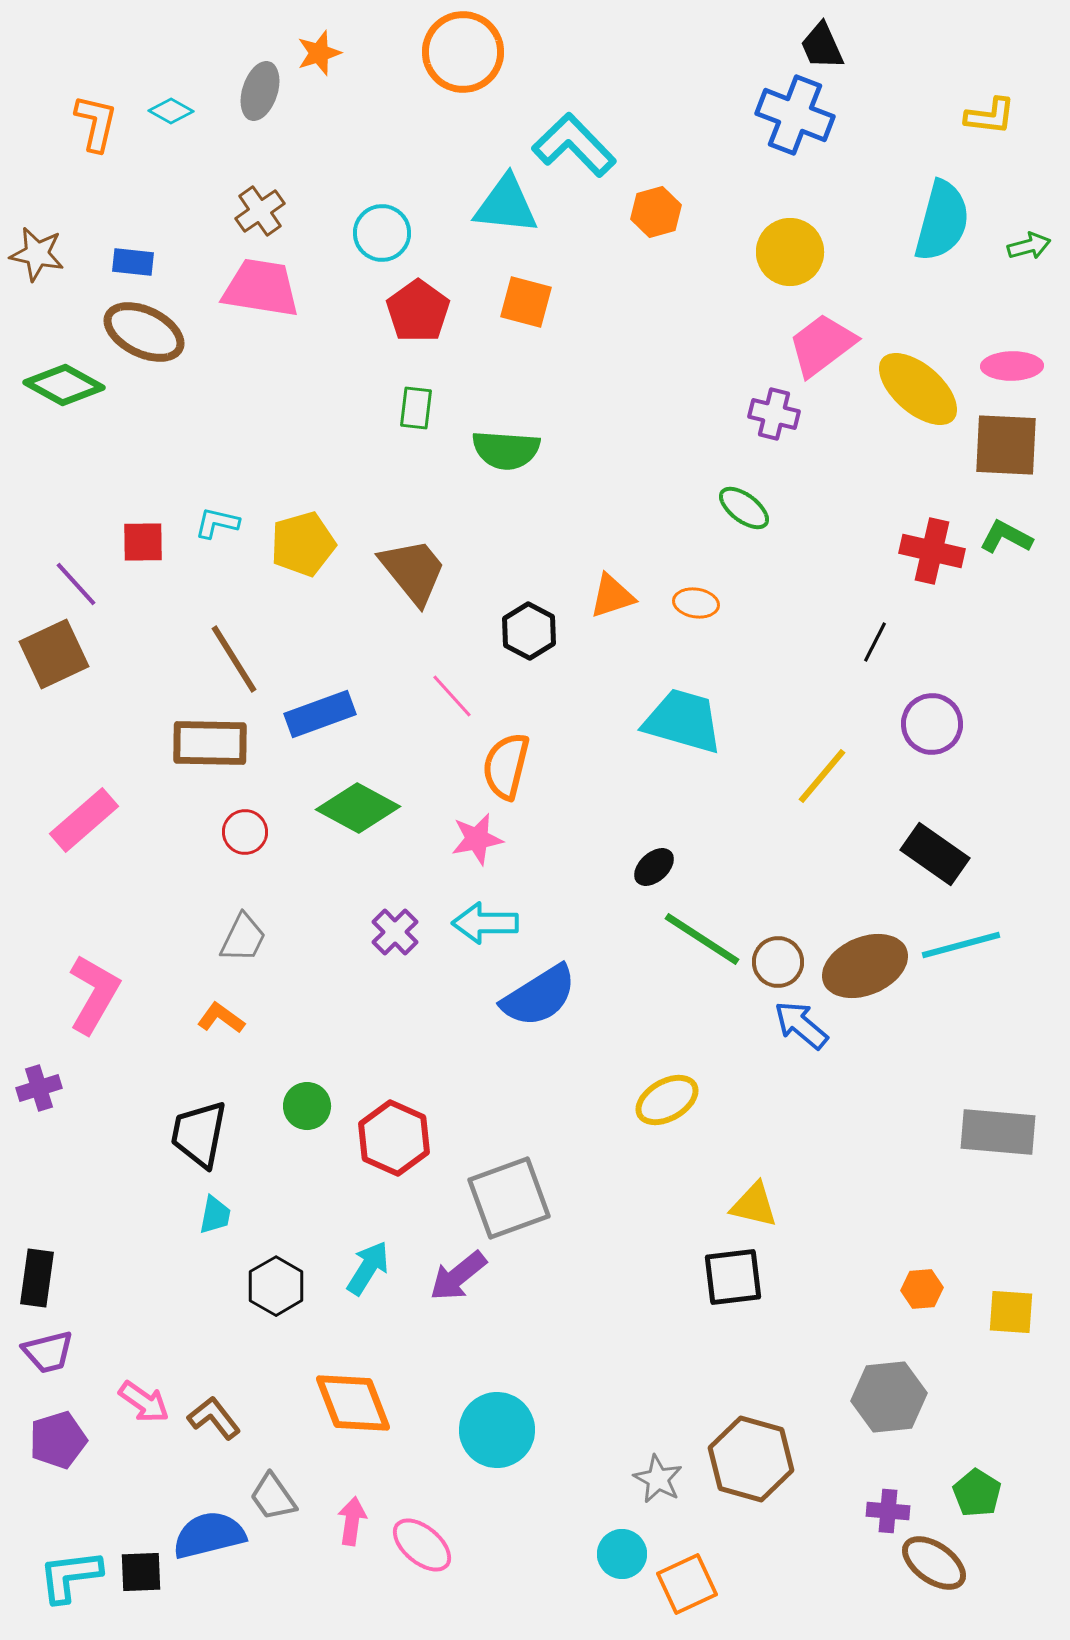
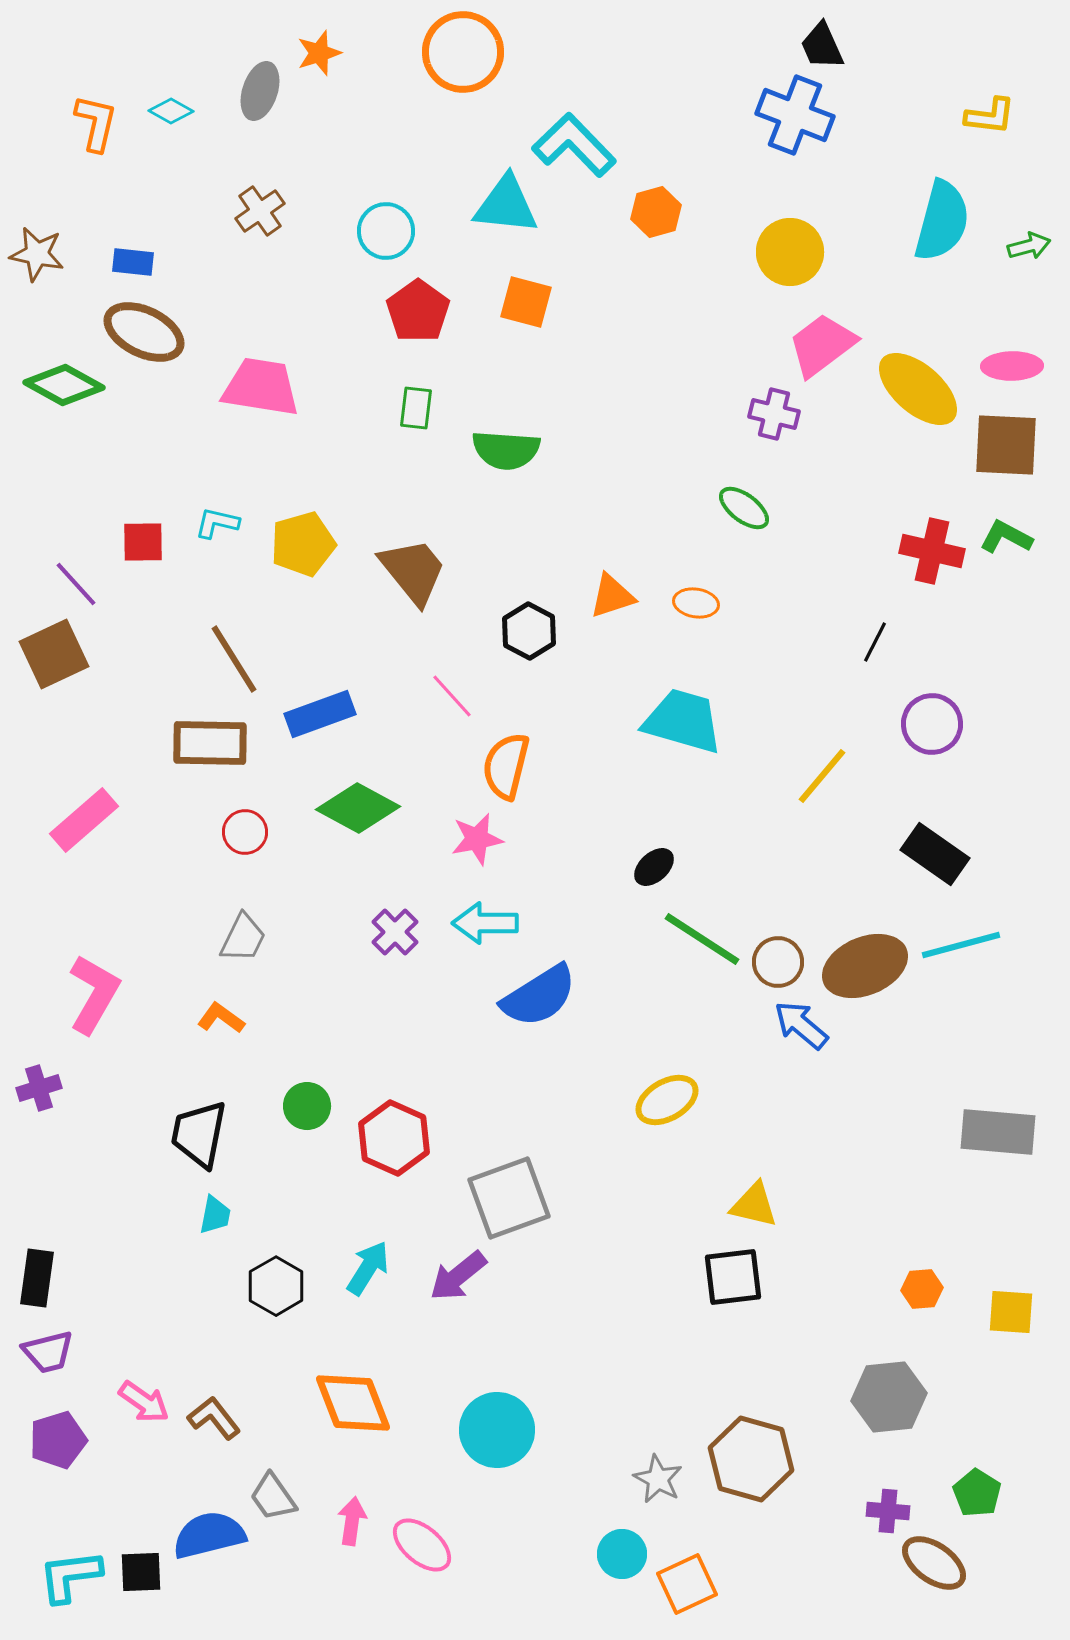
cyan circle at (382, 233): moved 4 px right, 2 px up
pink trapezoid at (261, 288): moved 99 px down
